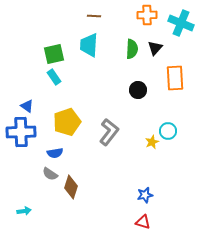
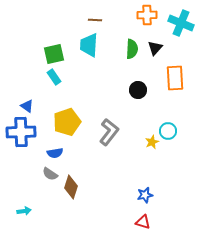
brown line: moved 1 px right, 4 px down
